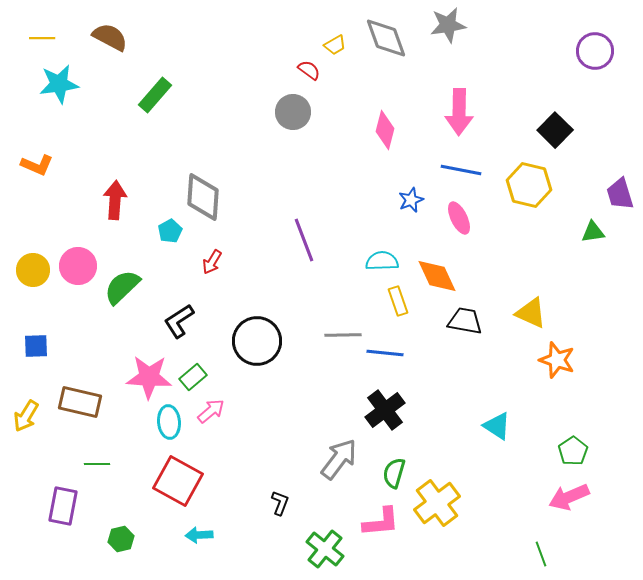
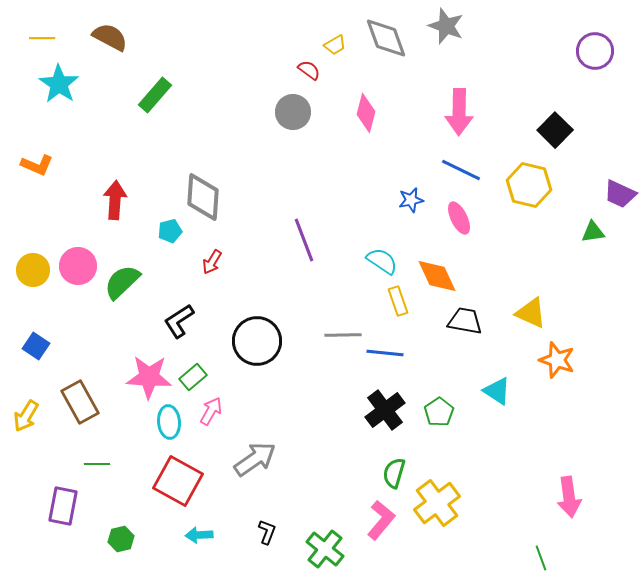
gray star at (448, 25): moved 2 px left, 1 px down; rotated 30 degrees clockwise
cyan star at (59, 84): rotated 30 degrees counterclockwise
pink diamond at (385, 130): moved 19 px left, 17 px up
blue line at (461, 170): rotated 15 degrees clockwise
purple trapezoid at (620, 194): rotated 48 degrees counterclockwise
blue star at (411, 200): rotated 10 degrees clockwise
cyan pentagon at (170, 231): rotated 15 degrees clockwise
cyan semicircle at (382, 261): rotated 36 degrees clockwise
green semicircle at (122, 287): moved 5 px up
blue square at (36, 346): rotated 36 degrees clockwise
brown rectangle at (80, 402): rotated 48 degrees clockwise
pink arrow at (211, 411): rotated 20 degrees counterclockwise
cyan triangle at (497, 426): moved 35 px up
green pentagon at (573, 451): moved 134 px left, 39 px up
gray arrow at (339, 459): moved 84 px left; rotated 18 degrees clockwise
pink arrow at (569, 497): rotated 75 degrees counterclockwise
black L-shape at (280, 503): moved 13 px left, 29 px down
pink L-shape at (381, 522): moved 2 px up; rotated 45 degrees counterclockwise
green line at (541, 554): moved 4 px down
